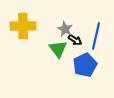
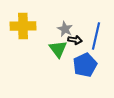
black arrow: rotated 24 degrees counterclockwise
